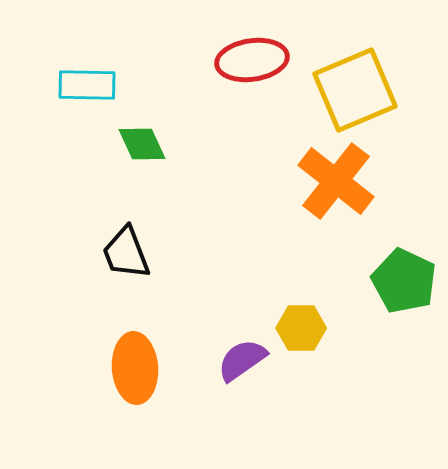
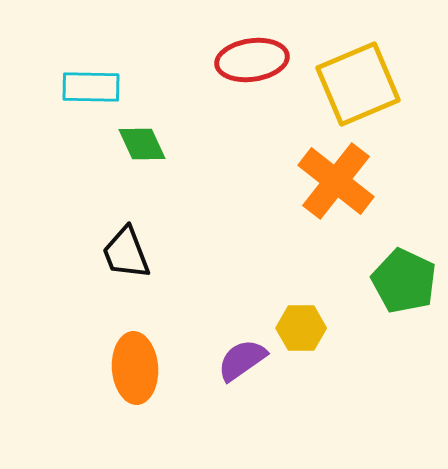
cyan rectangle: moved 4 px right, 2 px down
yellow square: moved 3 px right, 6 px up
